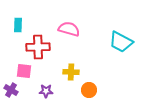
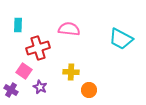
pink semicircle: rotated 10 degrees counterclockwise
cyan trapezoid: moved 3 px up
red cross: moved 1 px down; rotated 15 degrees counterclockwise
pink square: rotated 28 degrees clockwise
purple star: moved 6 px left, 4 px up; rotated 24 degrees clockwise
